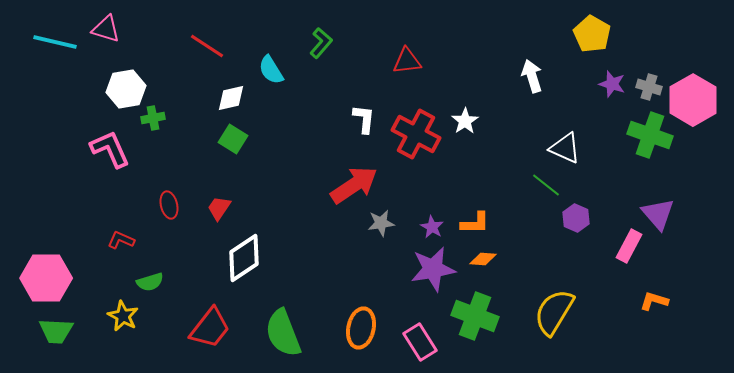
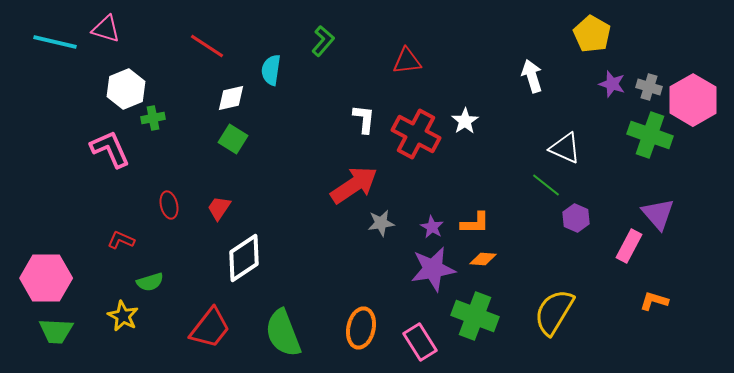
green L-shape at (321, 43): moved 2 px right, 2 px up
cyan semicircle at (271, 70): rotated 40 degrees clockwise
white hexagon at (126, 89): rotated 12 degrees counterclockwise
